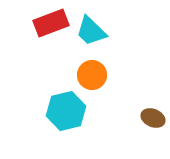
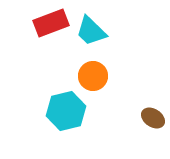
orange circle: moved 1 px right, 1 px down
brown ellipse: rotated 10 degrees clockwise
